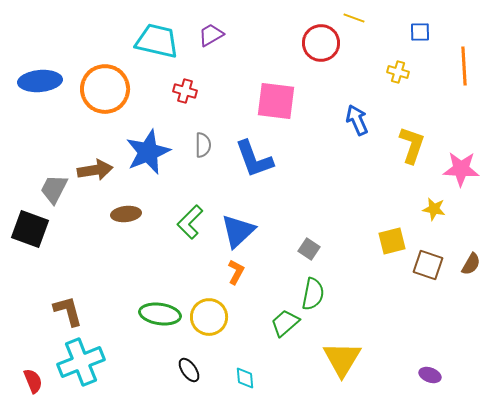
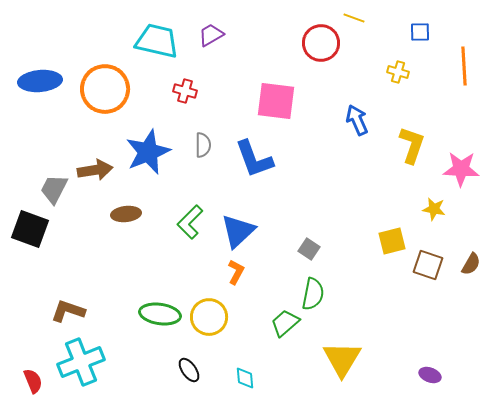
brown L-shape: rotated 56 degrees counterclockwise
